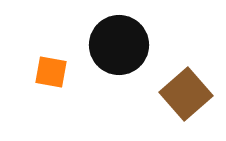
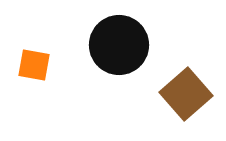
orange square: moved 17 px left, 7 px up
